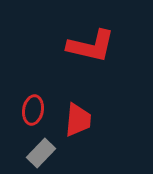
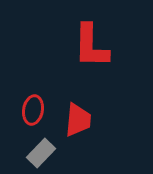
red L-shape: rotated 78 degrees clockwise
